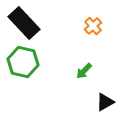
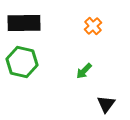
black rectangle: rotated 48 degrees counterclockwise
green hexagon: moved 1 px left
black triangle: moved 1 px right, 2 px down; rotated 24 degrees counterclockwise
